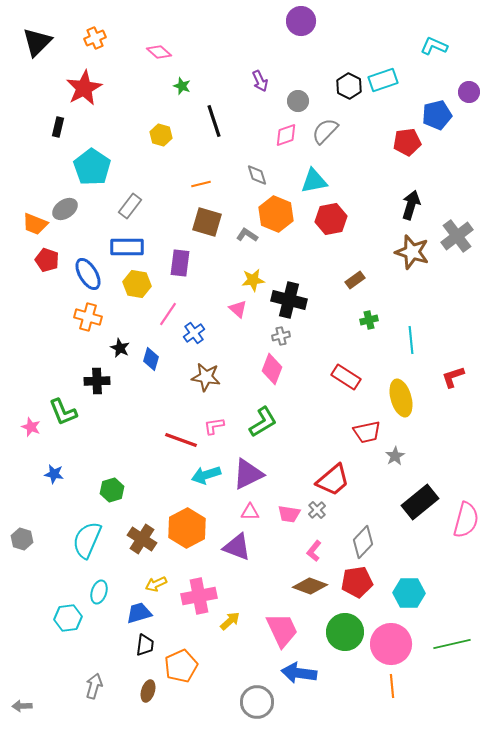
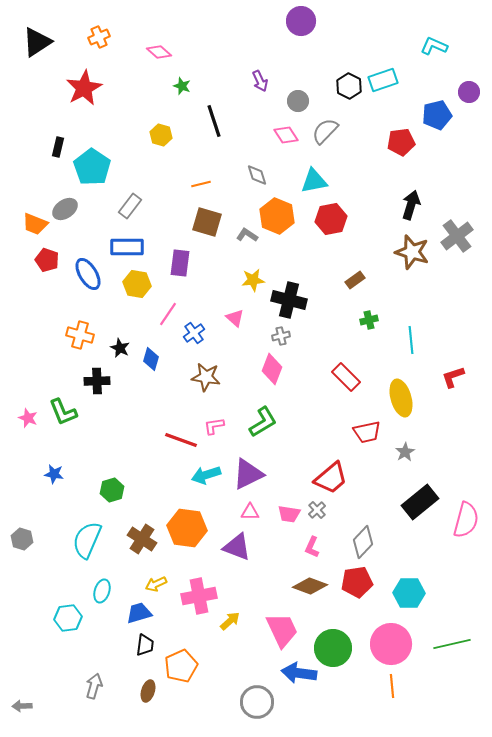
orange cross at (95, 38): moved 4 px right, 1 px up
black triangle at (37, 42): rotated 12 degrees clockwise
black rectangle at (58, 127): moved 20 px down
pink diamond at (286, 135): rotated 75 degrees clockwise
red pentagon at (407, 142): moved 6 px left
orange hexagon at (276, 214): moved 1 px right, 2 px down
pink triangle at (238, 309): moved 3 px left, 9 px down
orange cross at (88, 317): moved 8 px left, 18 px down
red rectangle at (346, 377): rotated 12 degrees clockwise
pink star at (31, 427): moved 3 px left, 9 px up
gray star at (395, 456): moved 10 px right, 4 px up
red trapezoid at (333, 480): moved 2 px left, 2 px up
orange hexagon at (187, 528): rotated 24 degrees counterclockwise
pink L-shape at (314, 551): moved 2 px left, 4 px up; rotated 15 degrees counterclockwise
cyan ellipse at (99, 592): moved 3 px right, 1 px up
green circle at (345, 632): moved 12 px left, 16 px down
